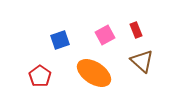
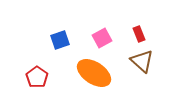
red rectangle: moved 3 px right, 4 px down
pink square: moved 3 px left, 3 px down
red pentagon: moved 3 px left, 1 px down
